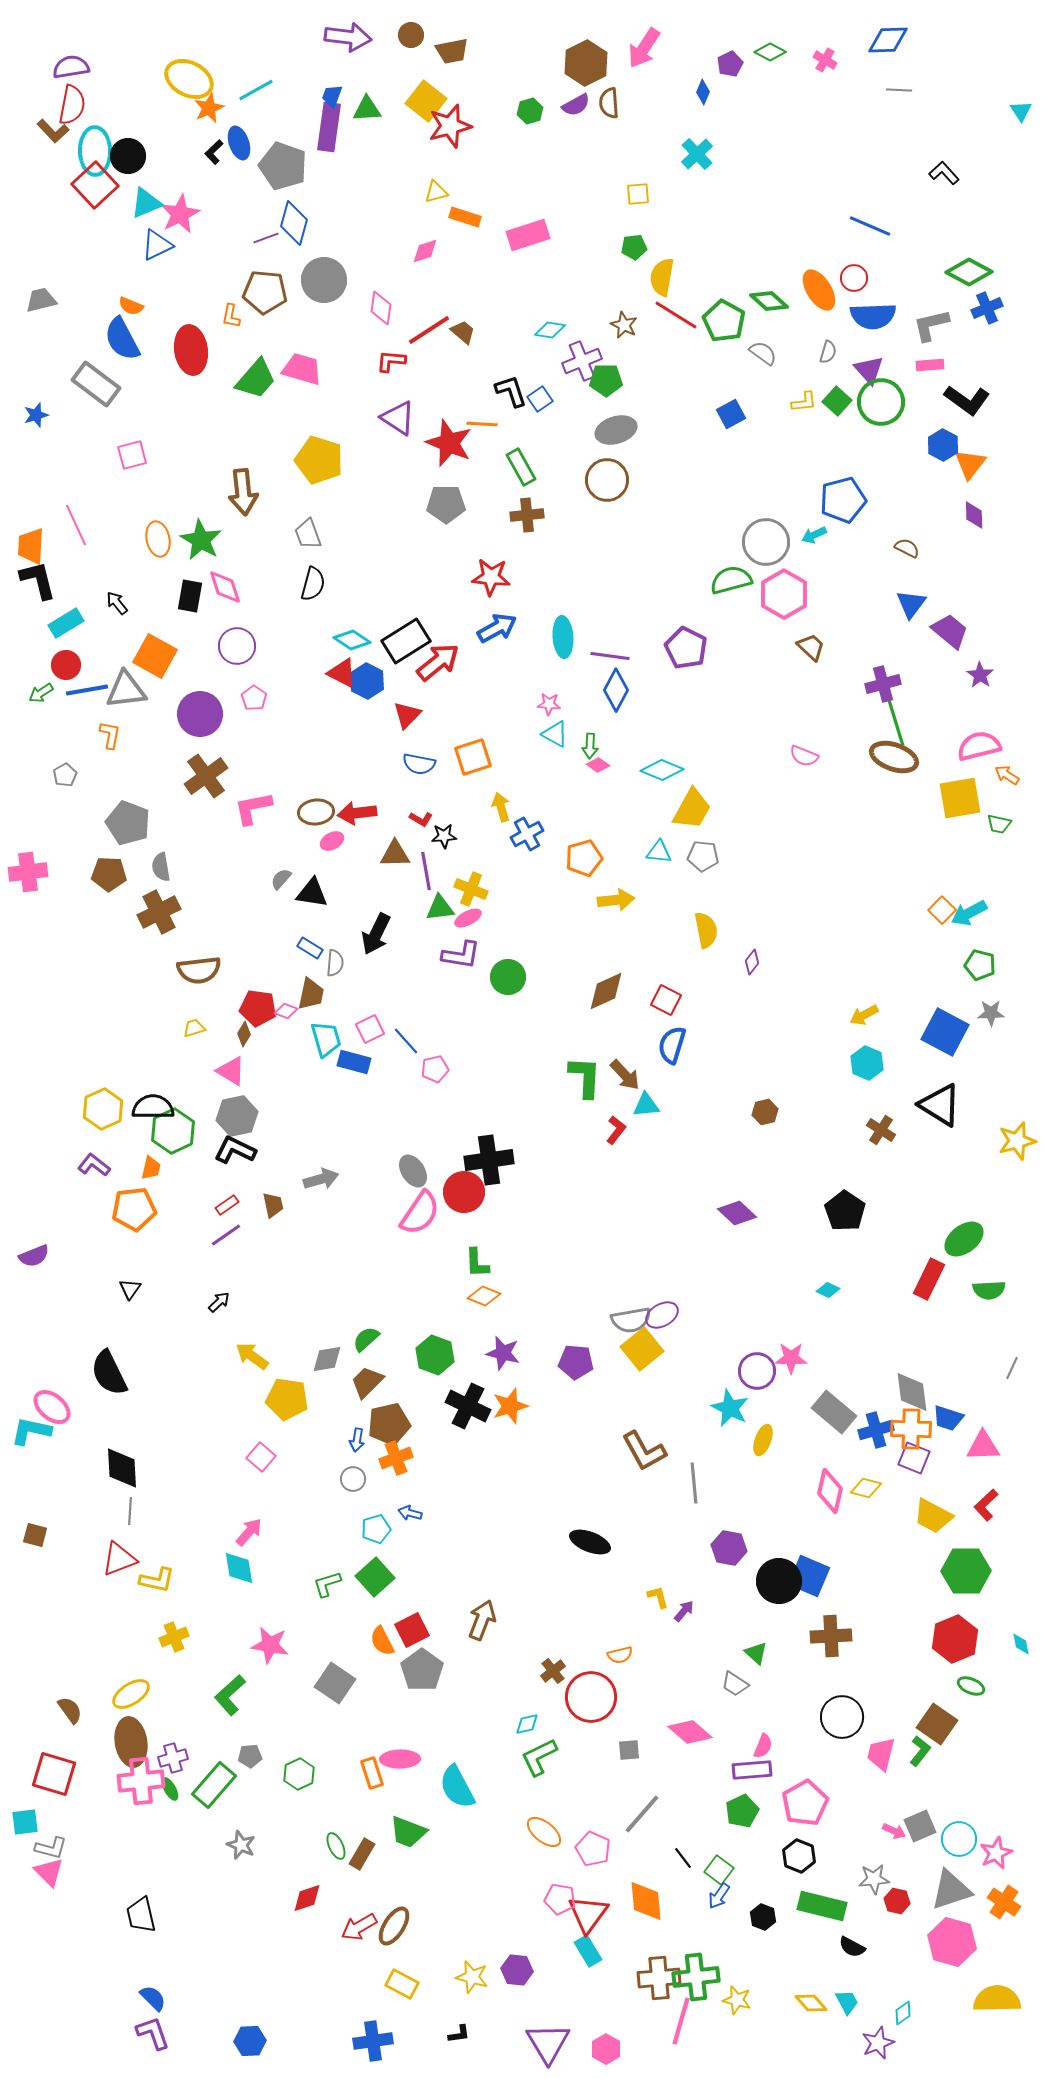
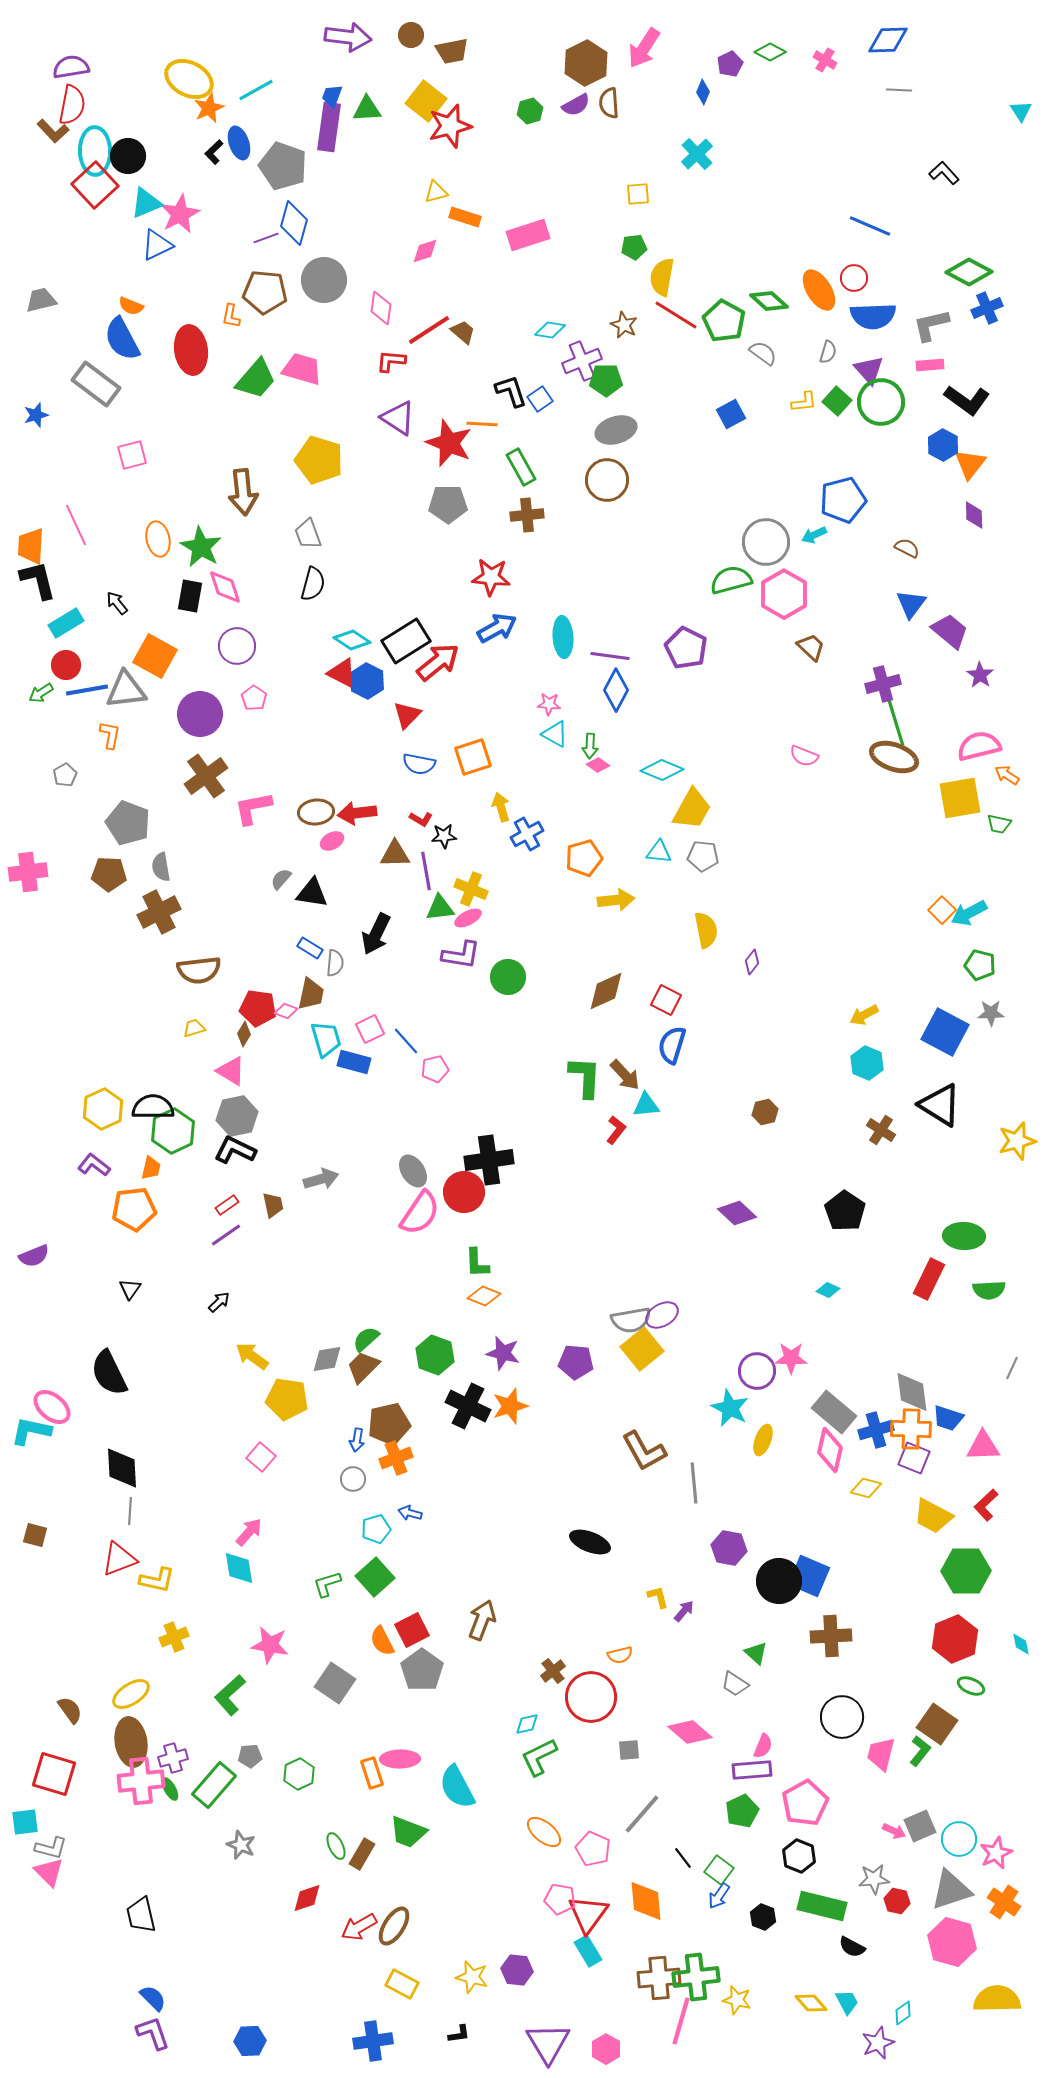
gray pentagon at (446, 504): moved 2 px right
green star at (201, 540): moved 7 px down
green ellipse at (964, 1239): moved 3 px up; rotated 39 degrees clockwise
brown trapezoid at (367, 1382): moved 4 px left, 15 px up
pink diamond at (830, 1491): moved 41 px up
